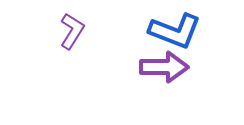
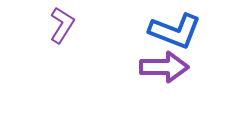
purple L-shape: moved 10 px left, 6 px up
